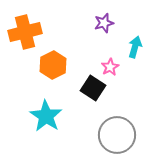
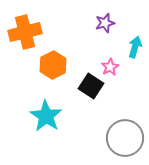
purple star: moved 1 px right
black square: moved 2 px left, 2 px up
gray circle: moved 8 px right, 3 px down
